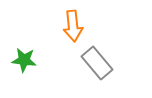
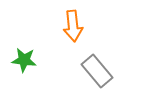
gray rectangle: moved 8 px down
